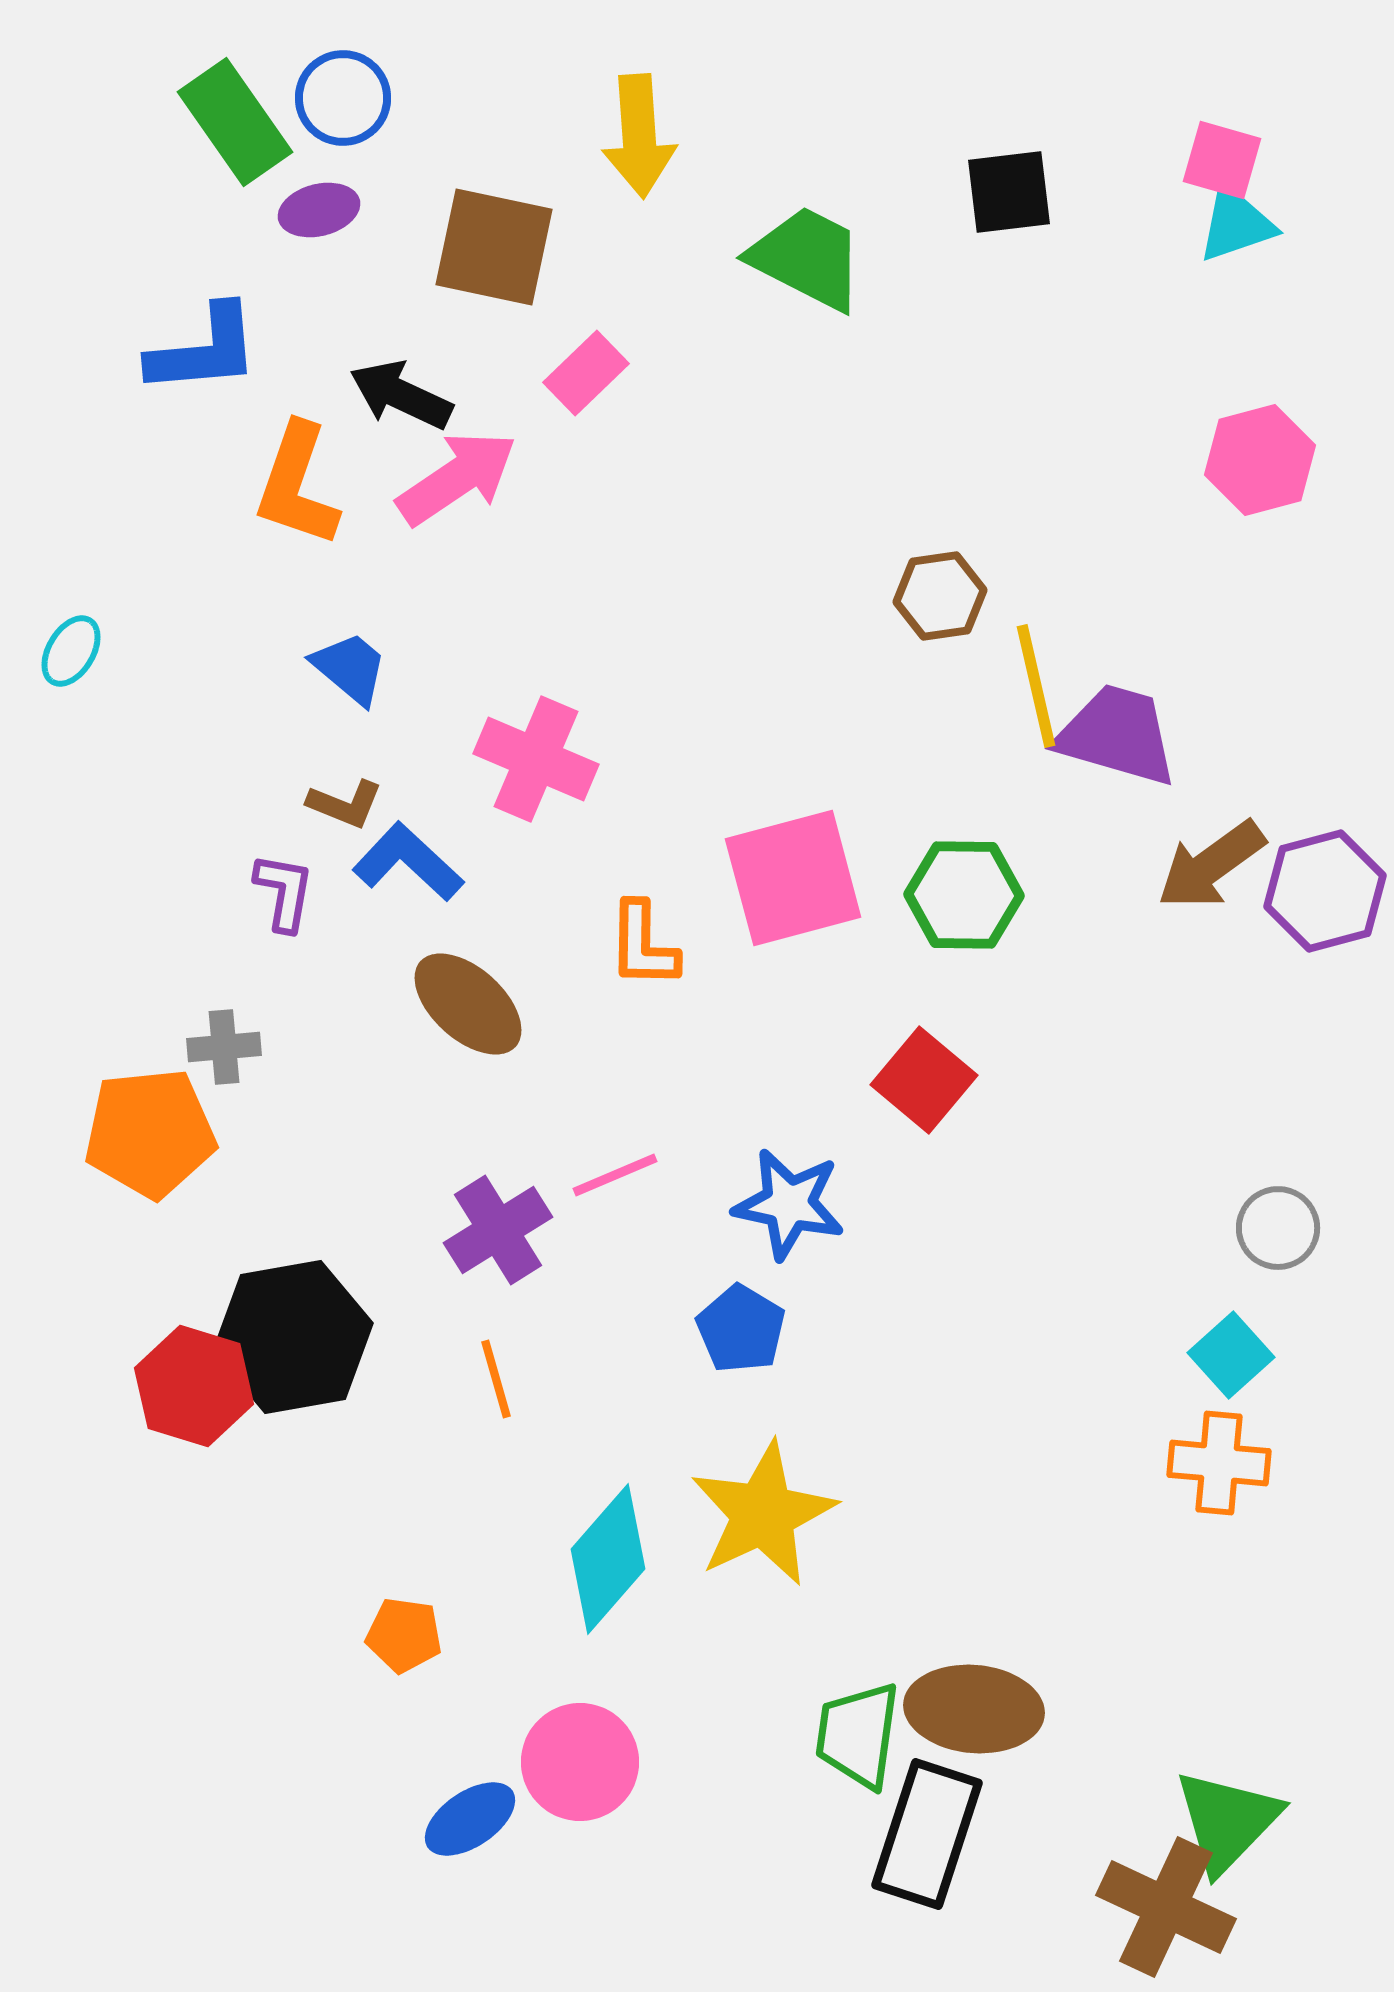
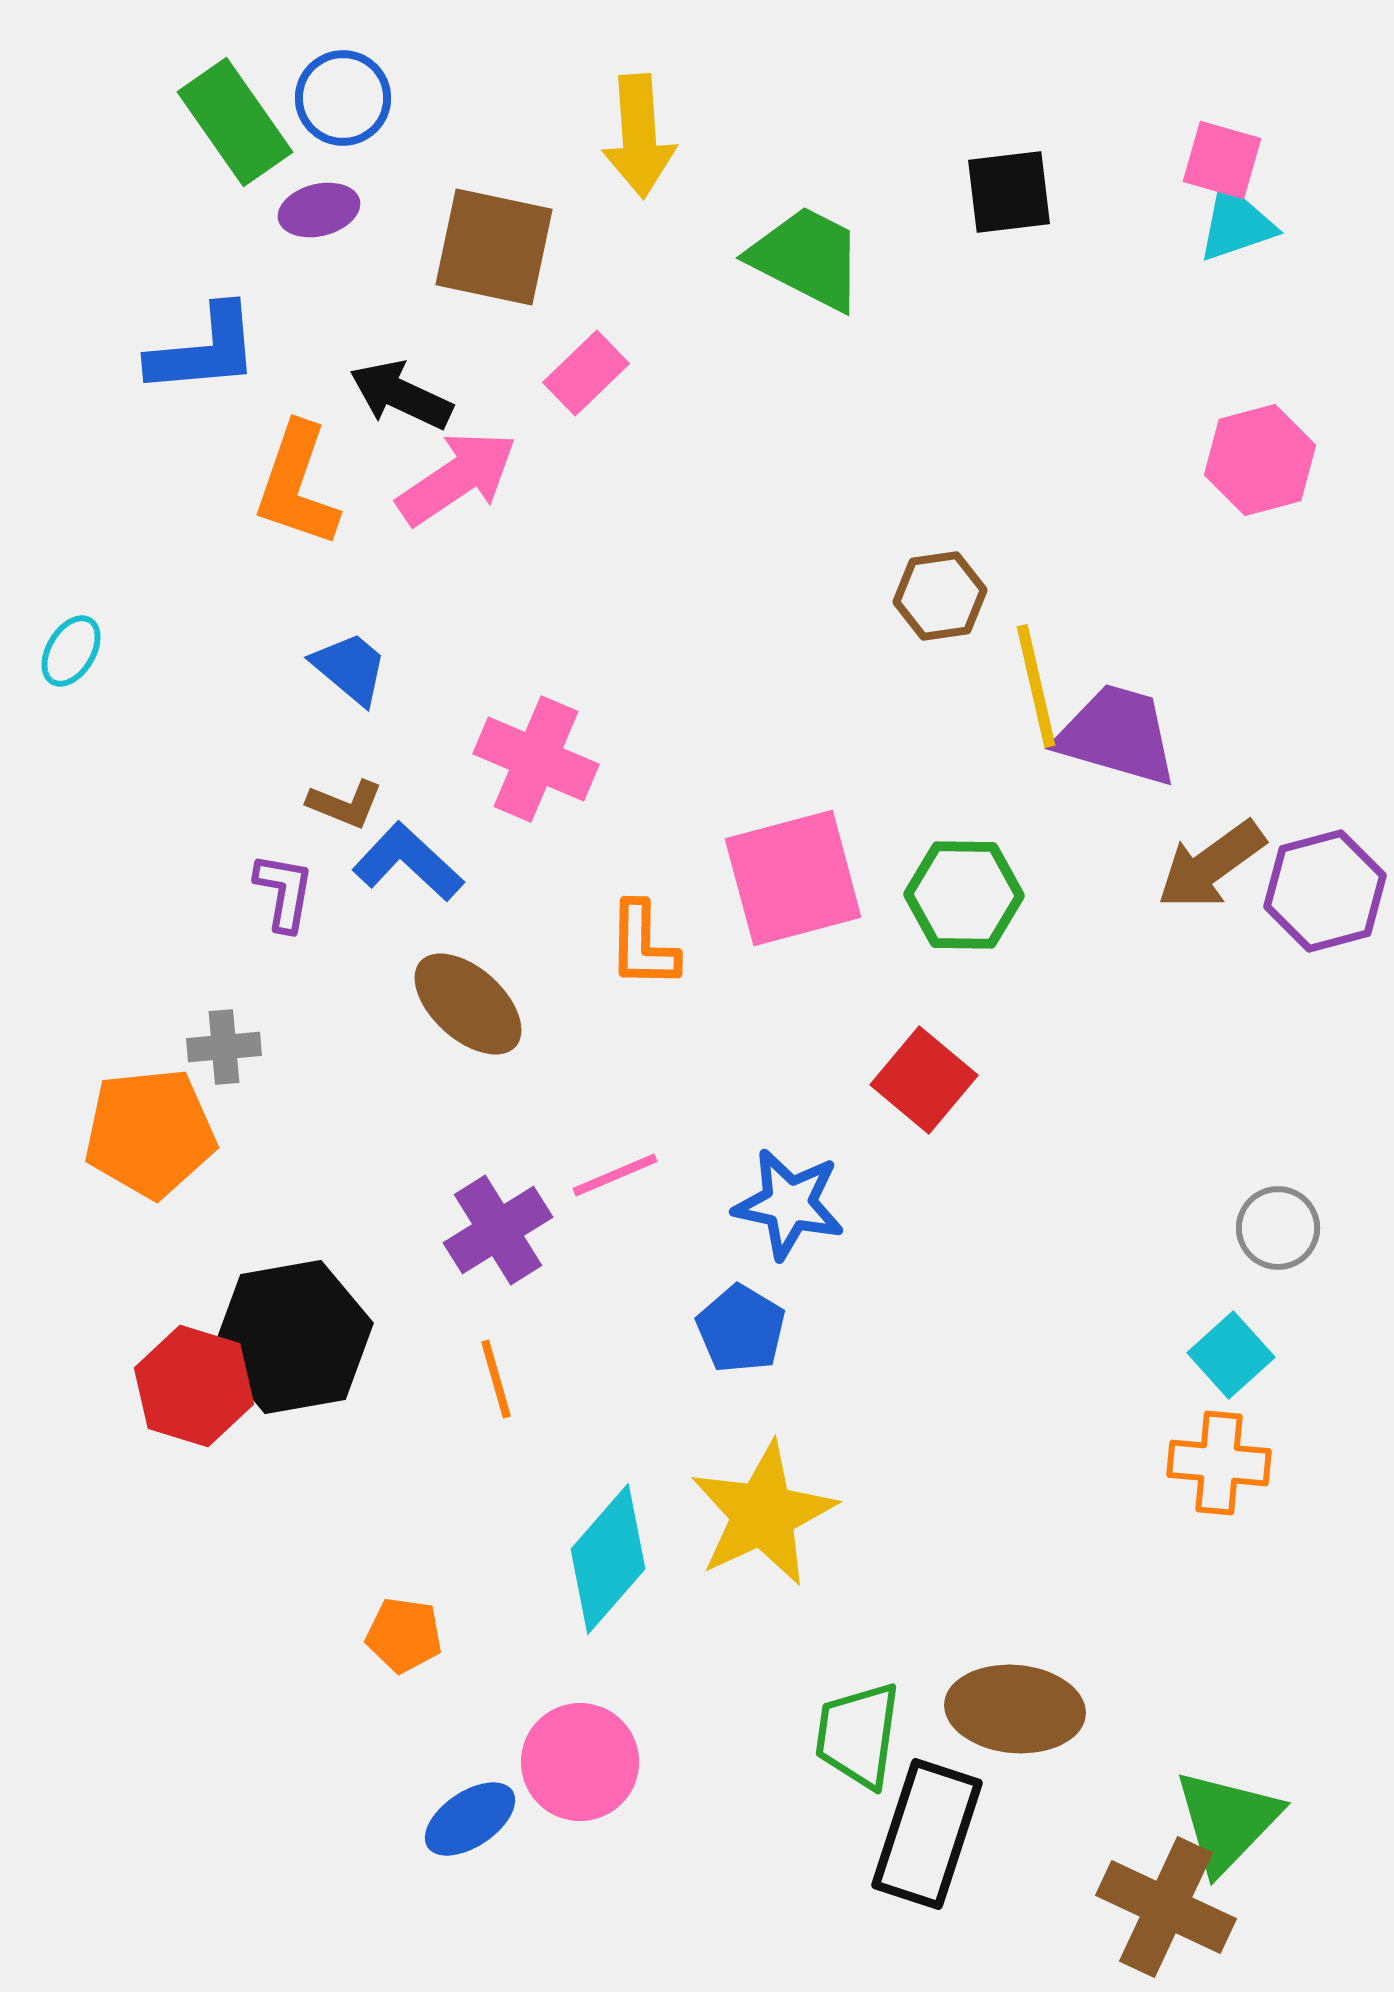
brown ellipse at (974, 1709): moved 41 px right
